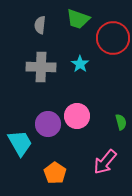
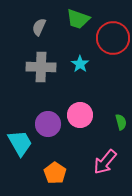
gray semicircle: moved 1 px left, 2 px down; rotated 18 degrees clockwise
pink circle: moved 3 px right, 1 px up
